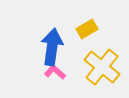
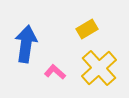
blue arrow: moved 26 px left, 3 px up
yellow cross: moved 3 px left, 1 px down; rotated 9 degrees clockwise
